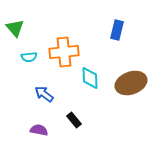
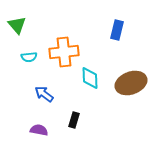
green triangle: moved 2 px right, 3 px up
black rectangle: rotated 56 degrees clockwise
